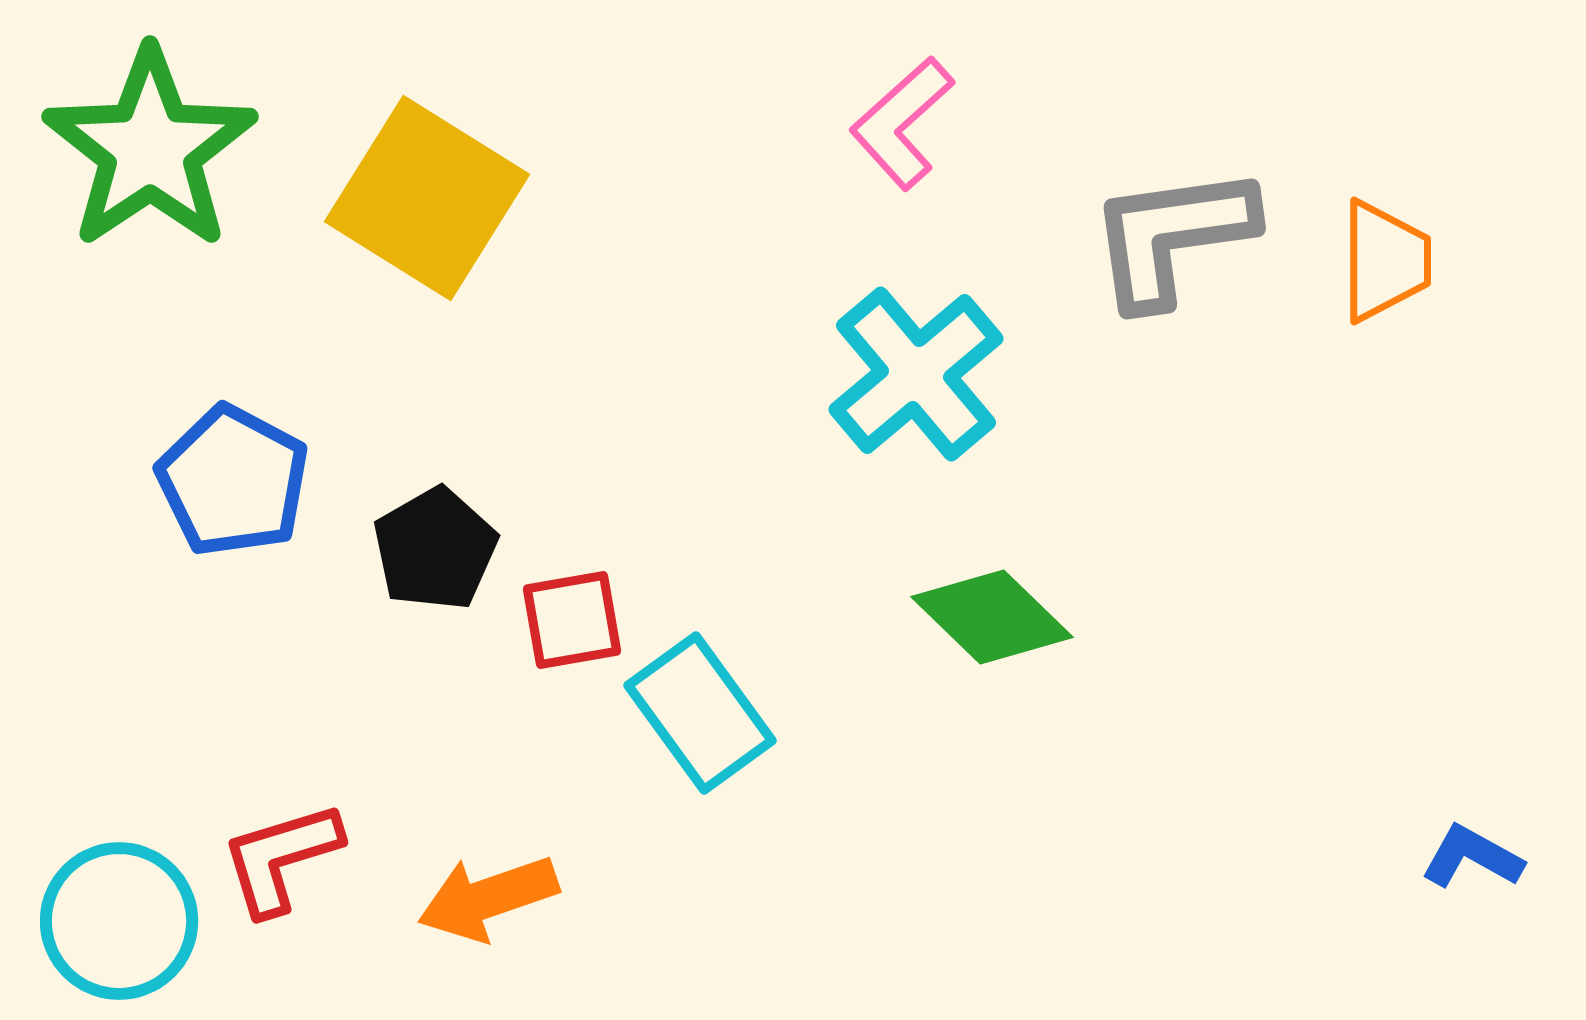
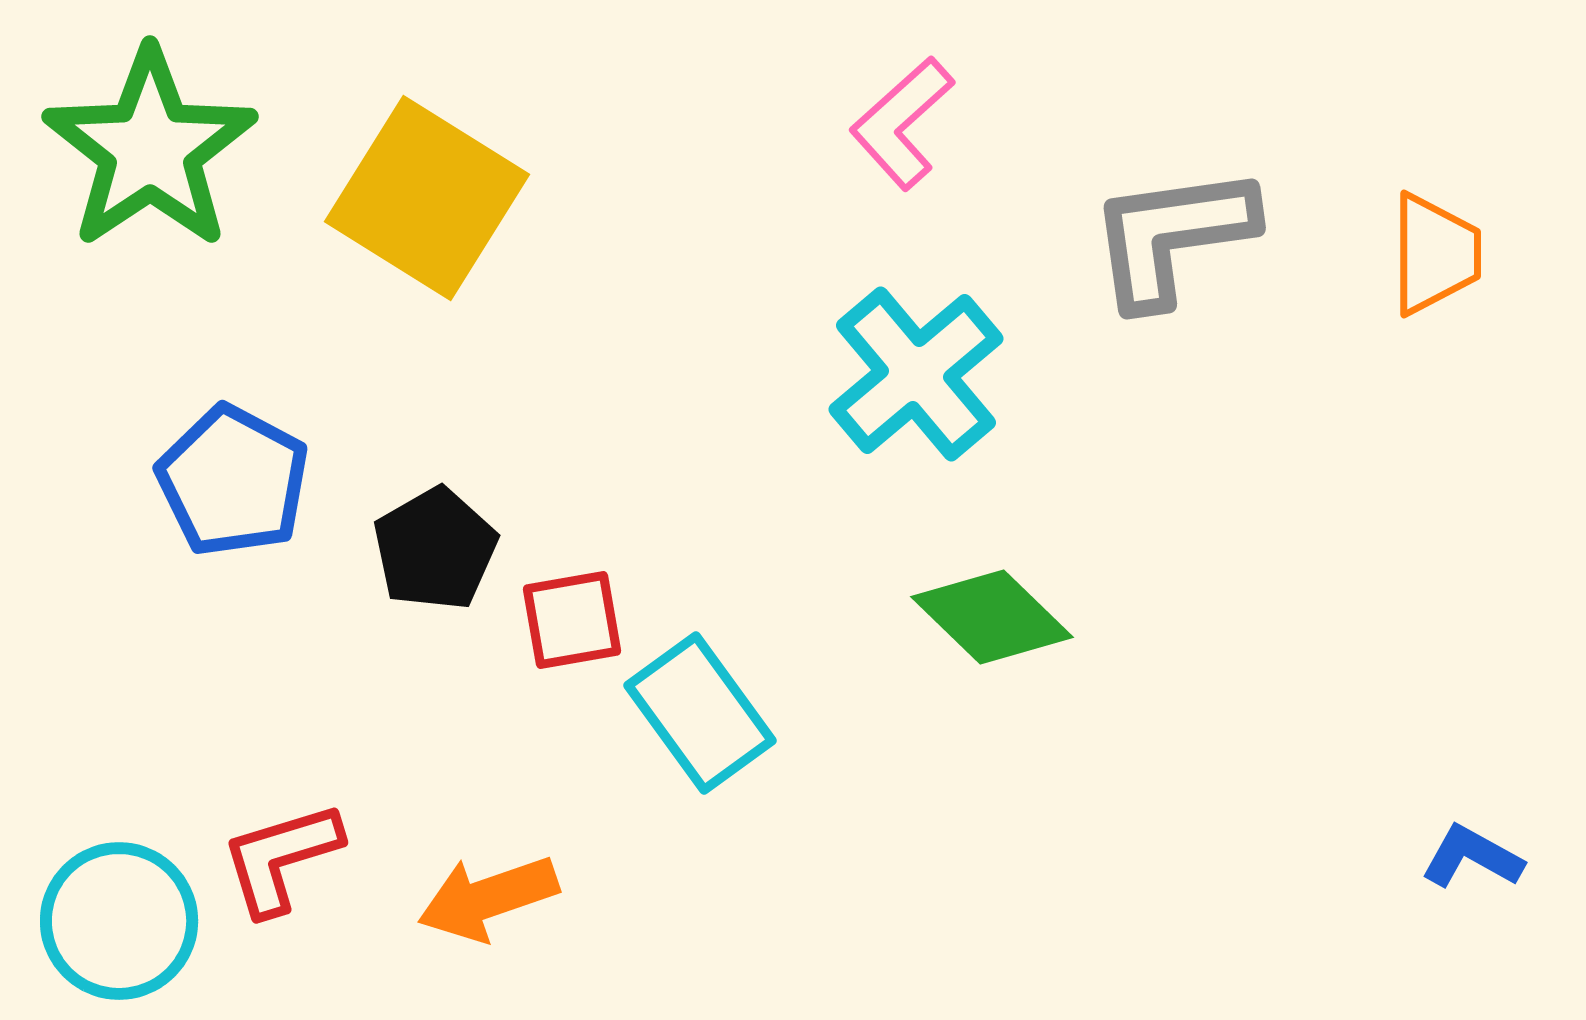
orange trapezoid: moved 50 px right, 7 px up
